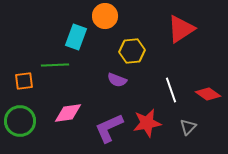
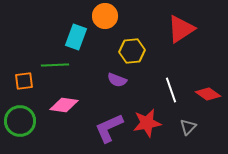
pink diamond: moved 4 px left, 8 px up; rotated 16 degrees clockwise
